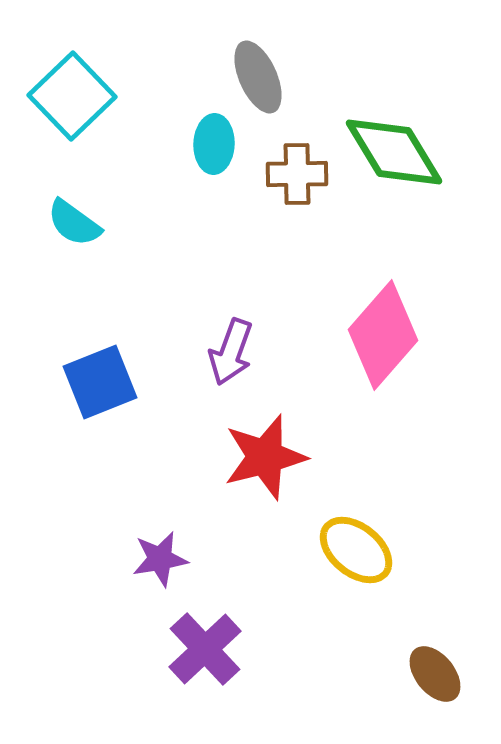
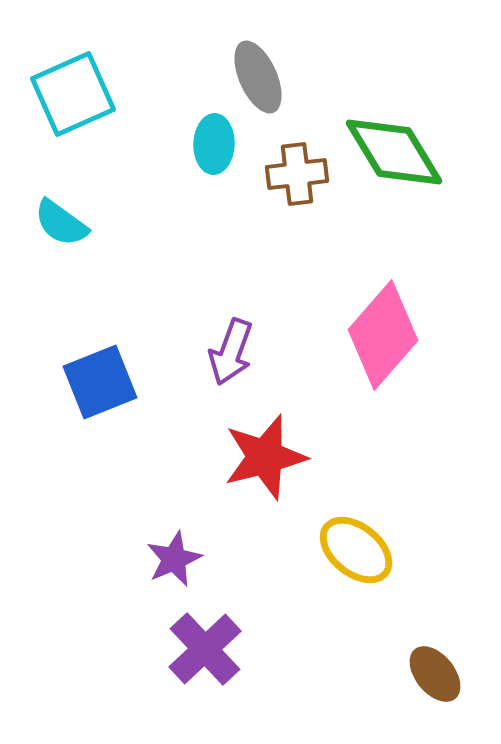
cyan square: moved 1 px right, 2 px up; rotated 20 degrees clockwise
brown cross: rotated 6 degrees counterclockwise
cyan semicircle: moved 13 px left
purple star: moved 14 px right; rotated 14 degrees counterclockwise
